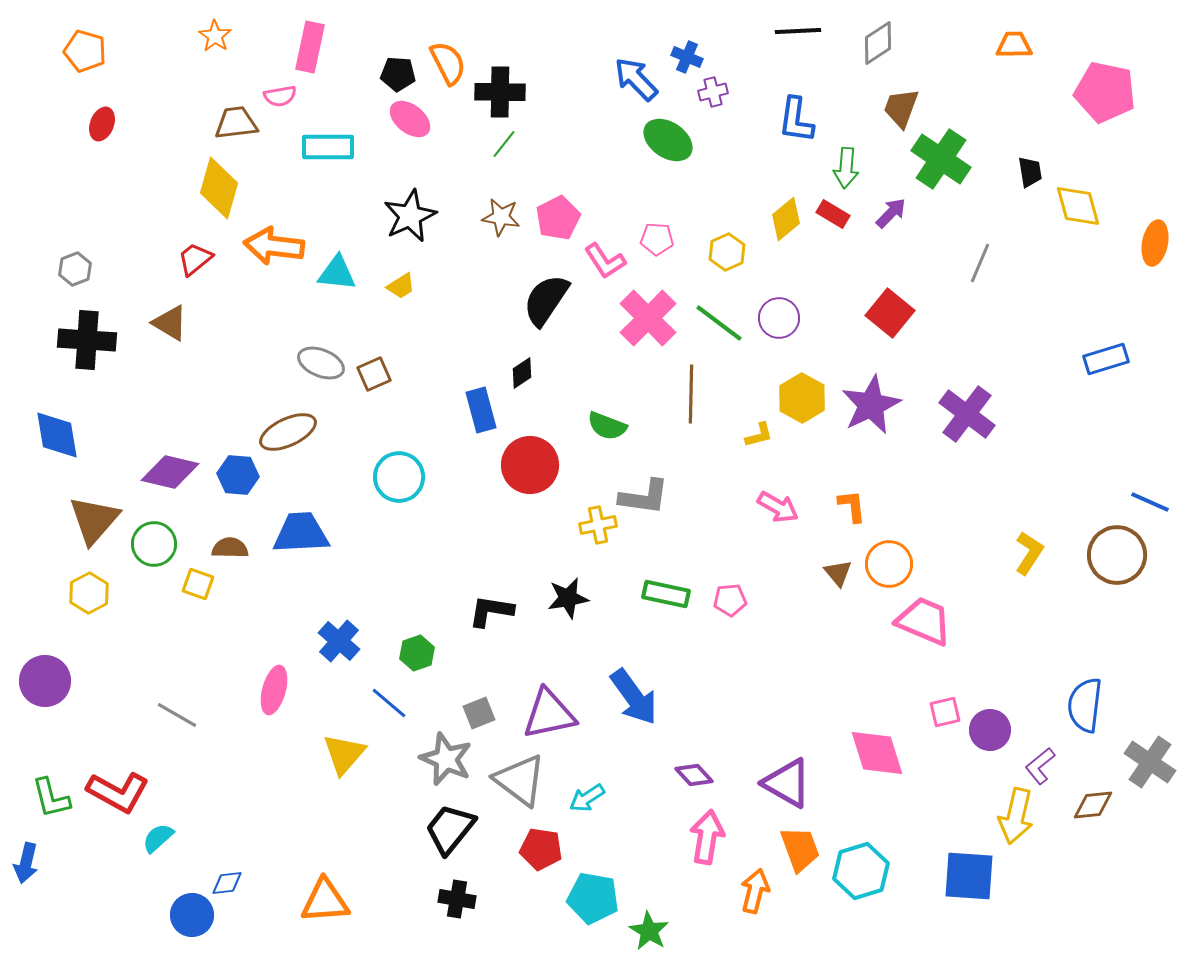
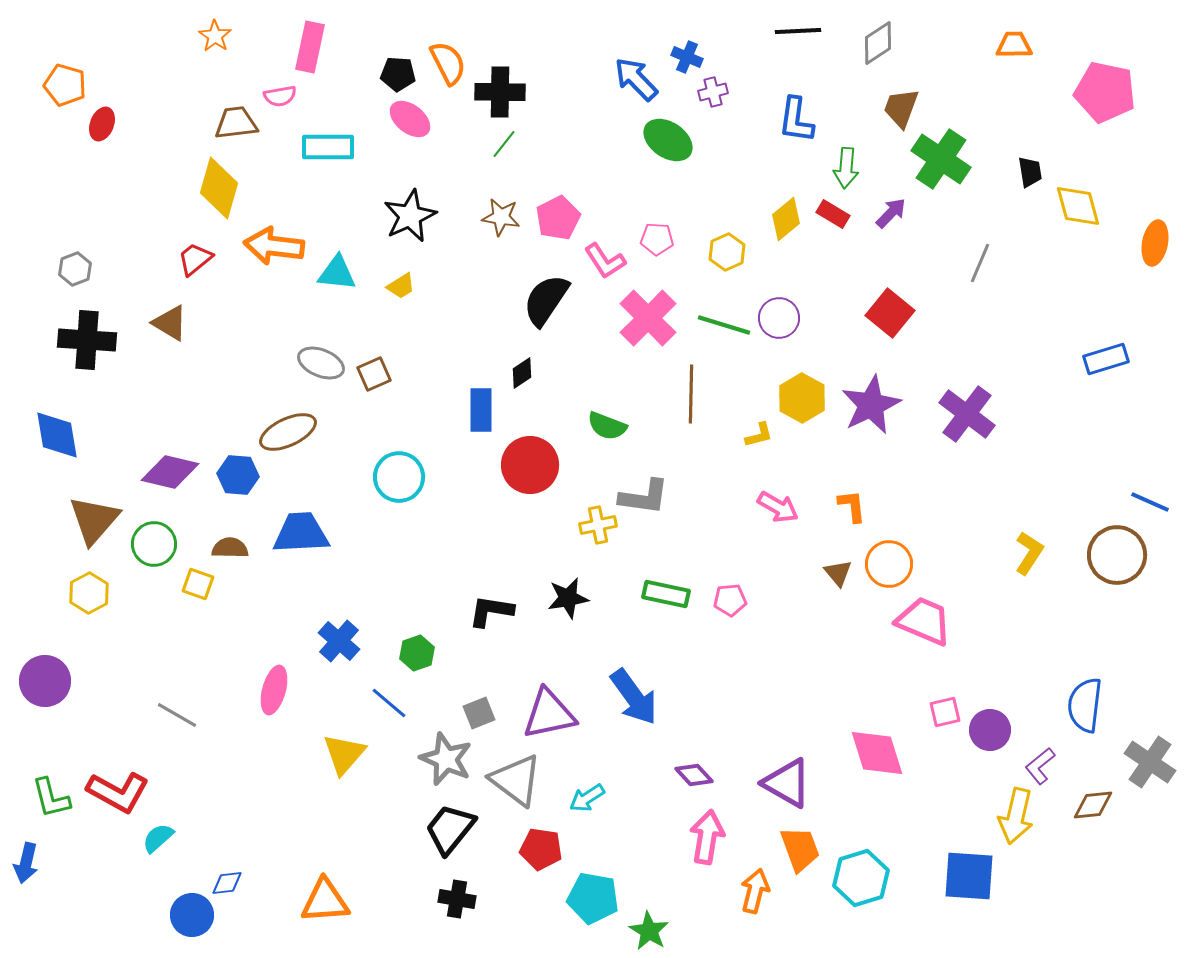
orange pentagon at (85, 51): moved 20 px left, 34 px down
green line at (719, 323): moved 5 px right, 2 px down; rotated 20 degrees counterclockwise
blue rectangle at (481, 410): rotated 15 degrees clockwise
gray triangle at (520, 780): moved 4 px left
cyan hexagon at (861, 871): moved 7 px down
